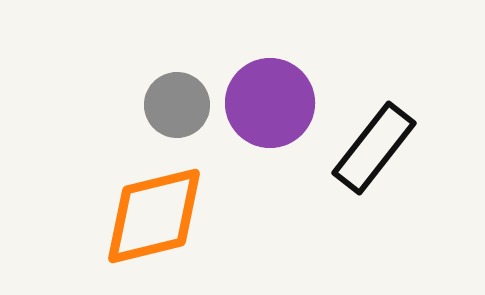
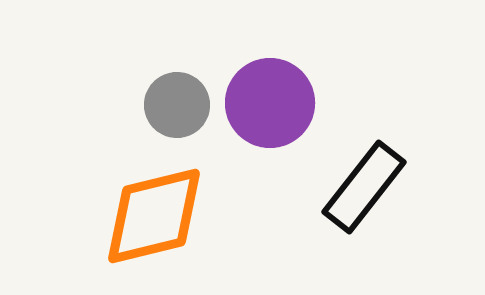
black rectangle: moved 10 px left, 39 px down
